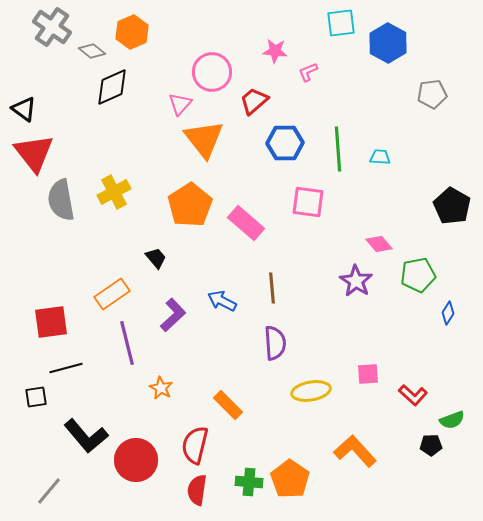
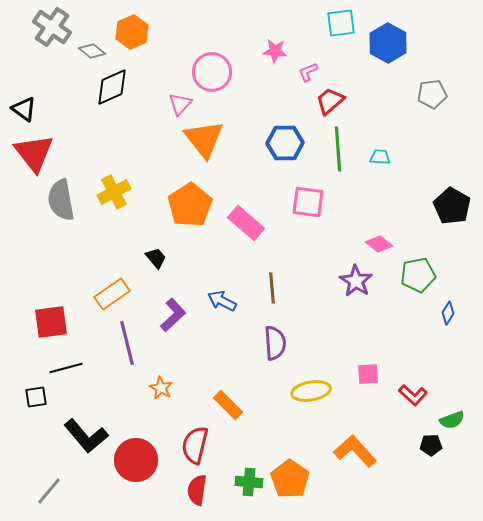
red trapezoid at (254, 101): moved 76 px right
pink diamond at (379, 244): rotated 12 degrees counterclockwise
